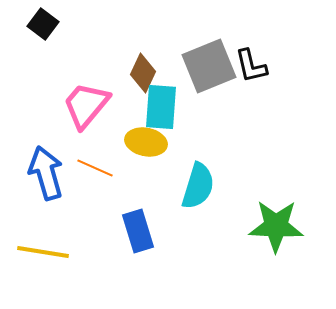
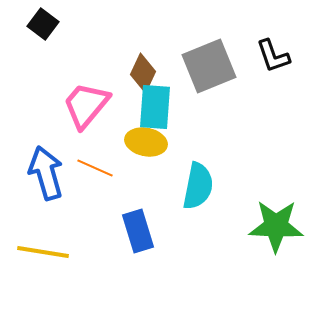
black L-shape: moved 22 px right, 10 px up; rotated 6 degrees counterclockwise
cyan rectangle: moved 6 px left
cyan semicircle: rotated 6 degrees counterclockwise
